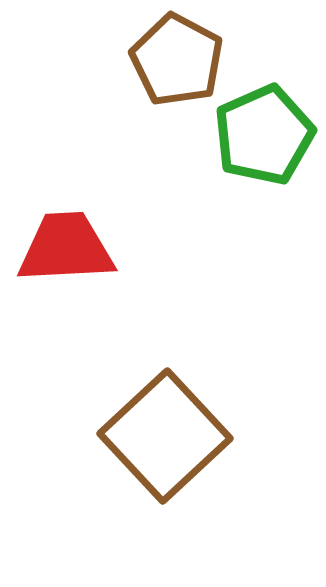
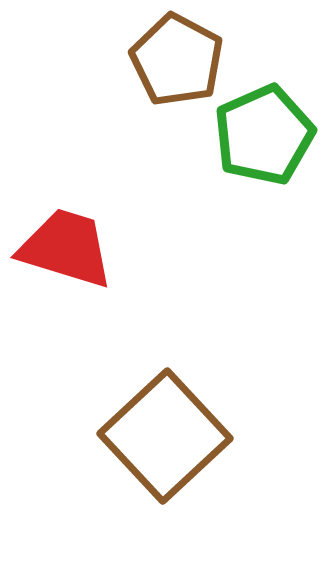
red trapezoid: rotated 20 degrees clockwise
